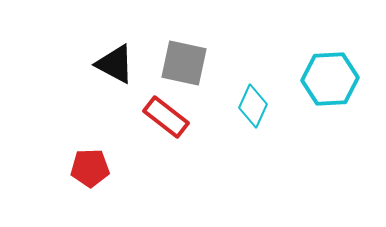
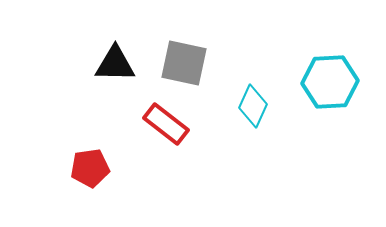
black triangle: rotated 27 degrees counterclockwise
cyan hexagon: moved 3 px down
red rectangle: moved 7 px down
red pentagon: rotated 6 degrees counterclockwise
